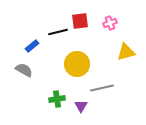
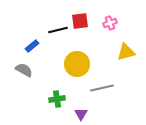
black line: moved 2 px up
purple triangle: moved 8 px down
